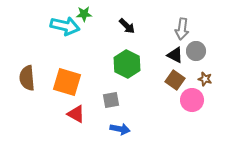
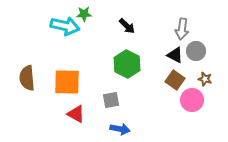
orange square: rotated 16 degrees counterclockwise
